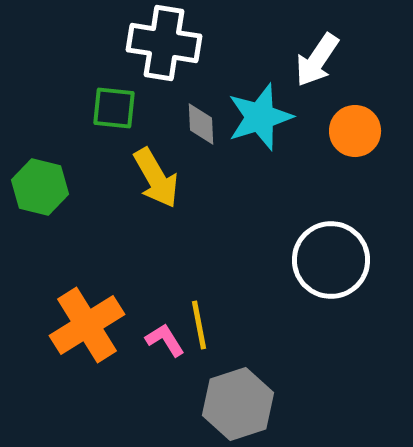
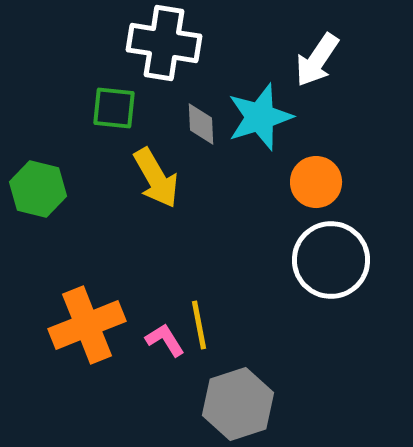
orange circle: moved 39 px left, 51 px down
green hexagon: moved 2 px left, 2 px down
orange cross: rotated 10 degrees clockwise
